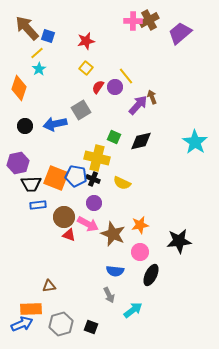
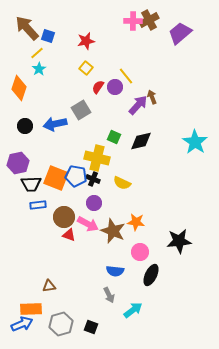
orange star at (140, 225): moved 4 px left, 3 px up; rotated 18 degrees clockwise
brown star at (113, 234): moved 3 px up
